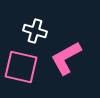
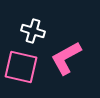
white cross: moved 2 px left
